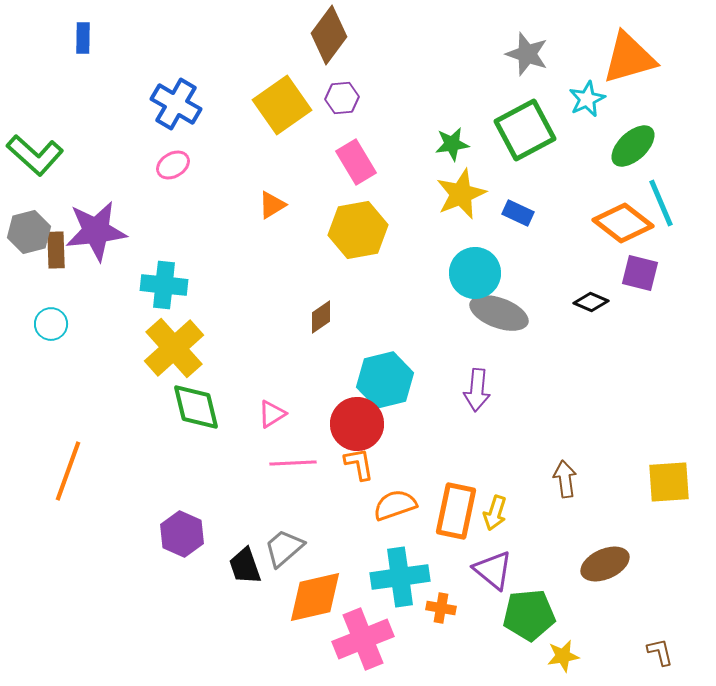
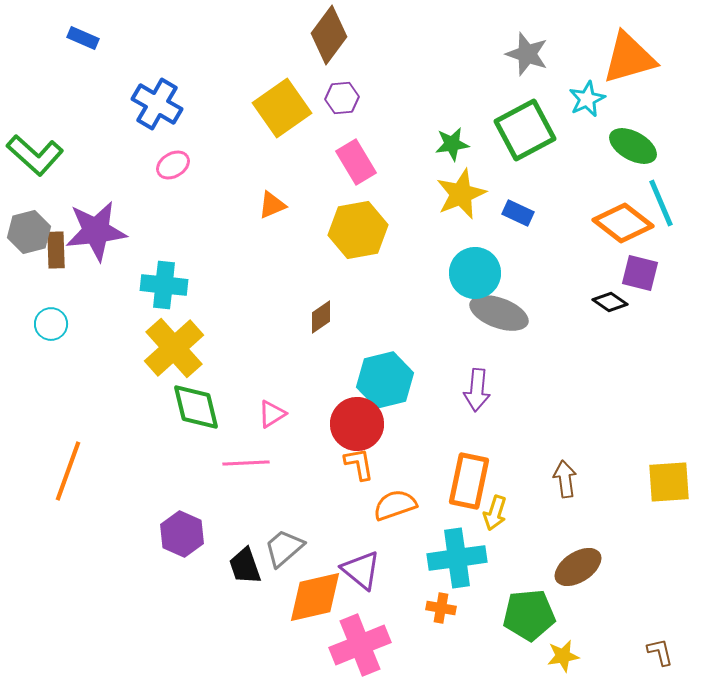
blue rectangle at (83, 38): rotated 68 degrees counterclockwise
blue cross at (176, 104): moved 19 px left
yellow square at (282, 105): moved 3 px down
green ellipse at (633, 146): rotated 72 degrees clockwise
orange triangle at (272, 205): rotated 8 degrees clockwise
black diamond at (591, 302): moved 19 px right; rotated 12 degrees clockwise
pink line at (293, 463): moved 47 px left
orange rectangle at (456, 511): moved 13 px right, 30 px up
brown ellipse at (605, 564): moved 27 px left, 3 px down; rotated 9 degrees counterclockwise
purple triangle at (493, 570): moved 132 px left
cyan cross at (400, 577): moved 57 px right, 19 px up
pink cross at (363, 639): moved 3 px left, 6 px down
